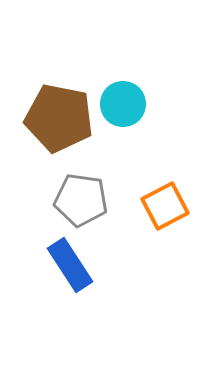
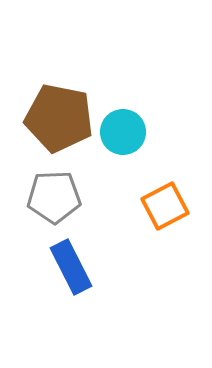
cyan circle: moved 28 px down
gray pentagon: moved 27 px left, 3 px up; rotated 10 degrees counterclockwise
blue rectangle: moved 1 px right, 2 px down; rotated 6 degrees clockwise
